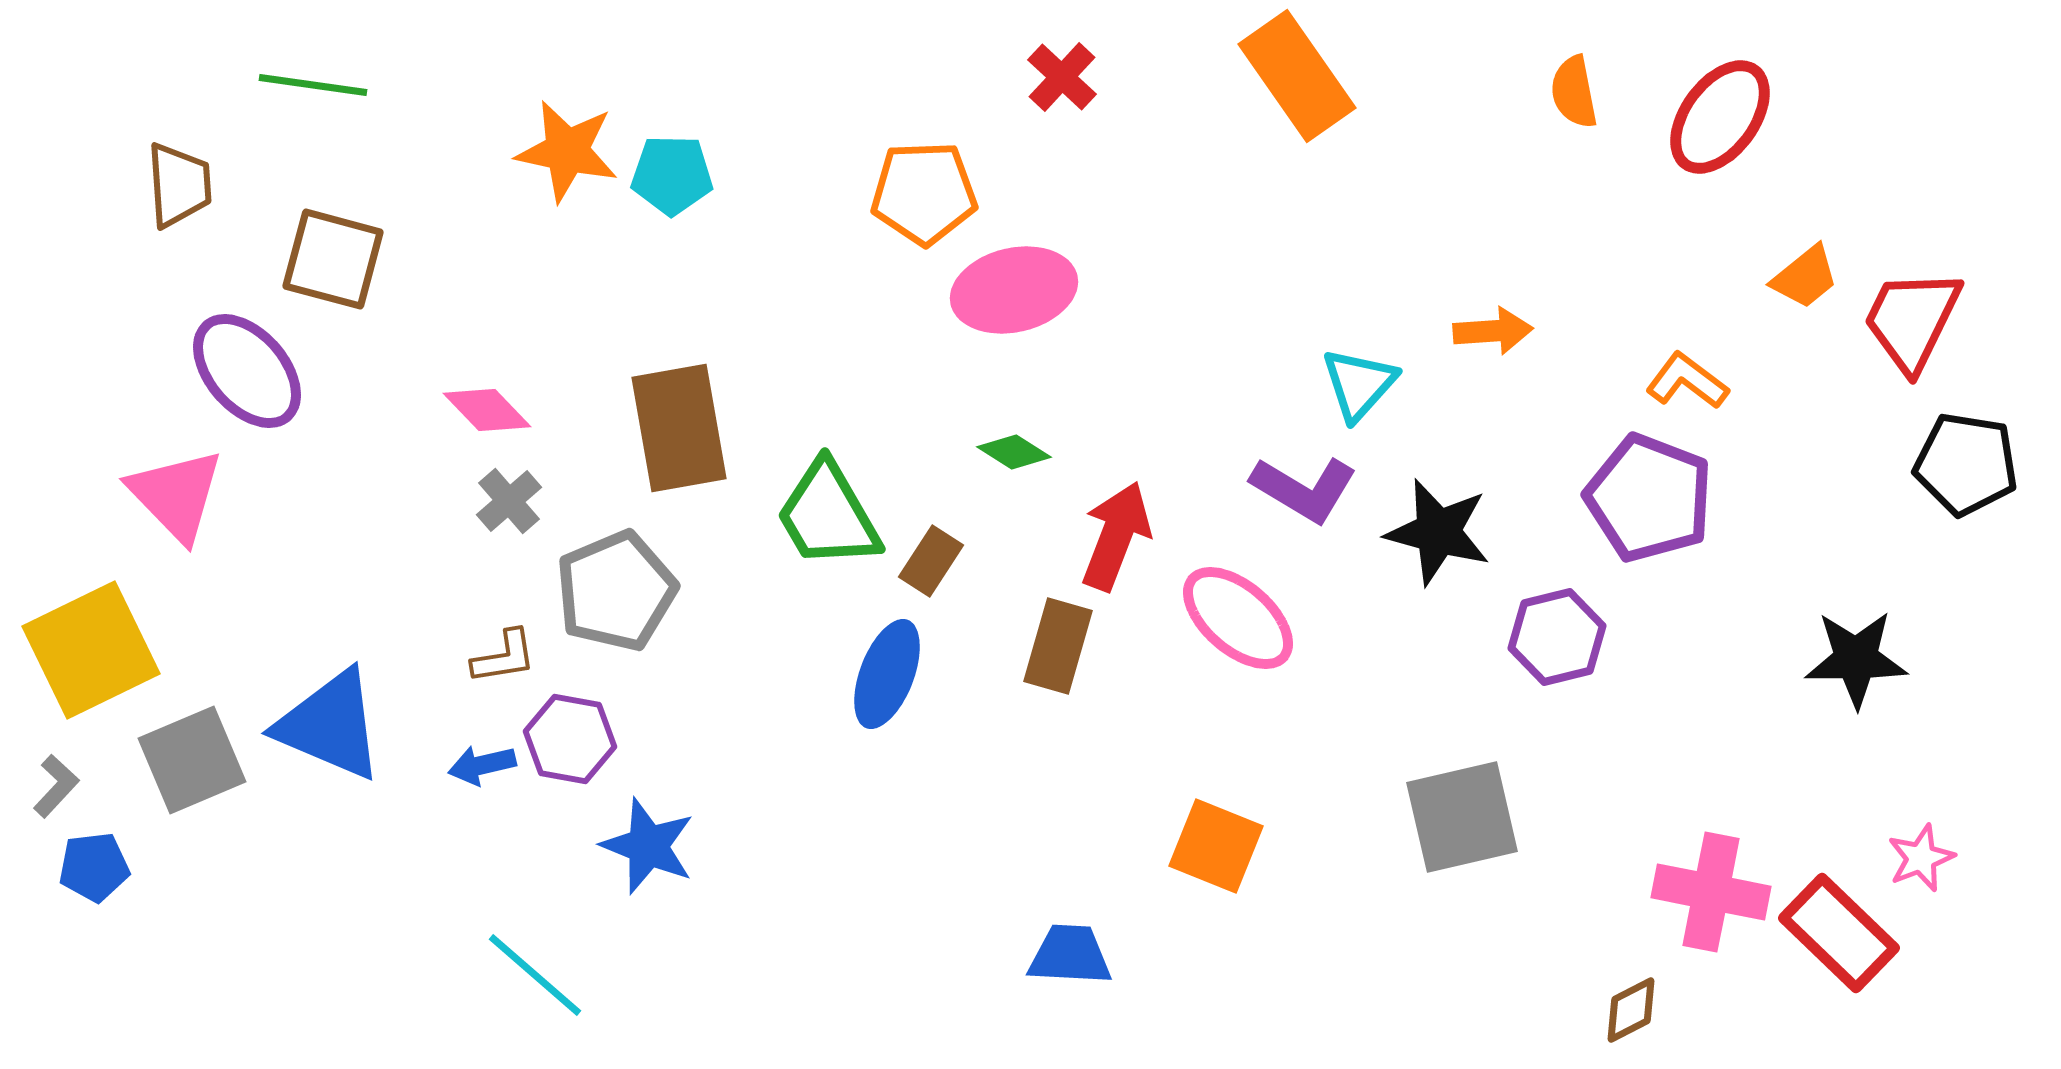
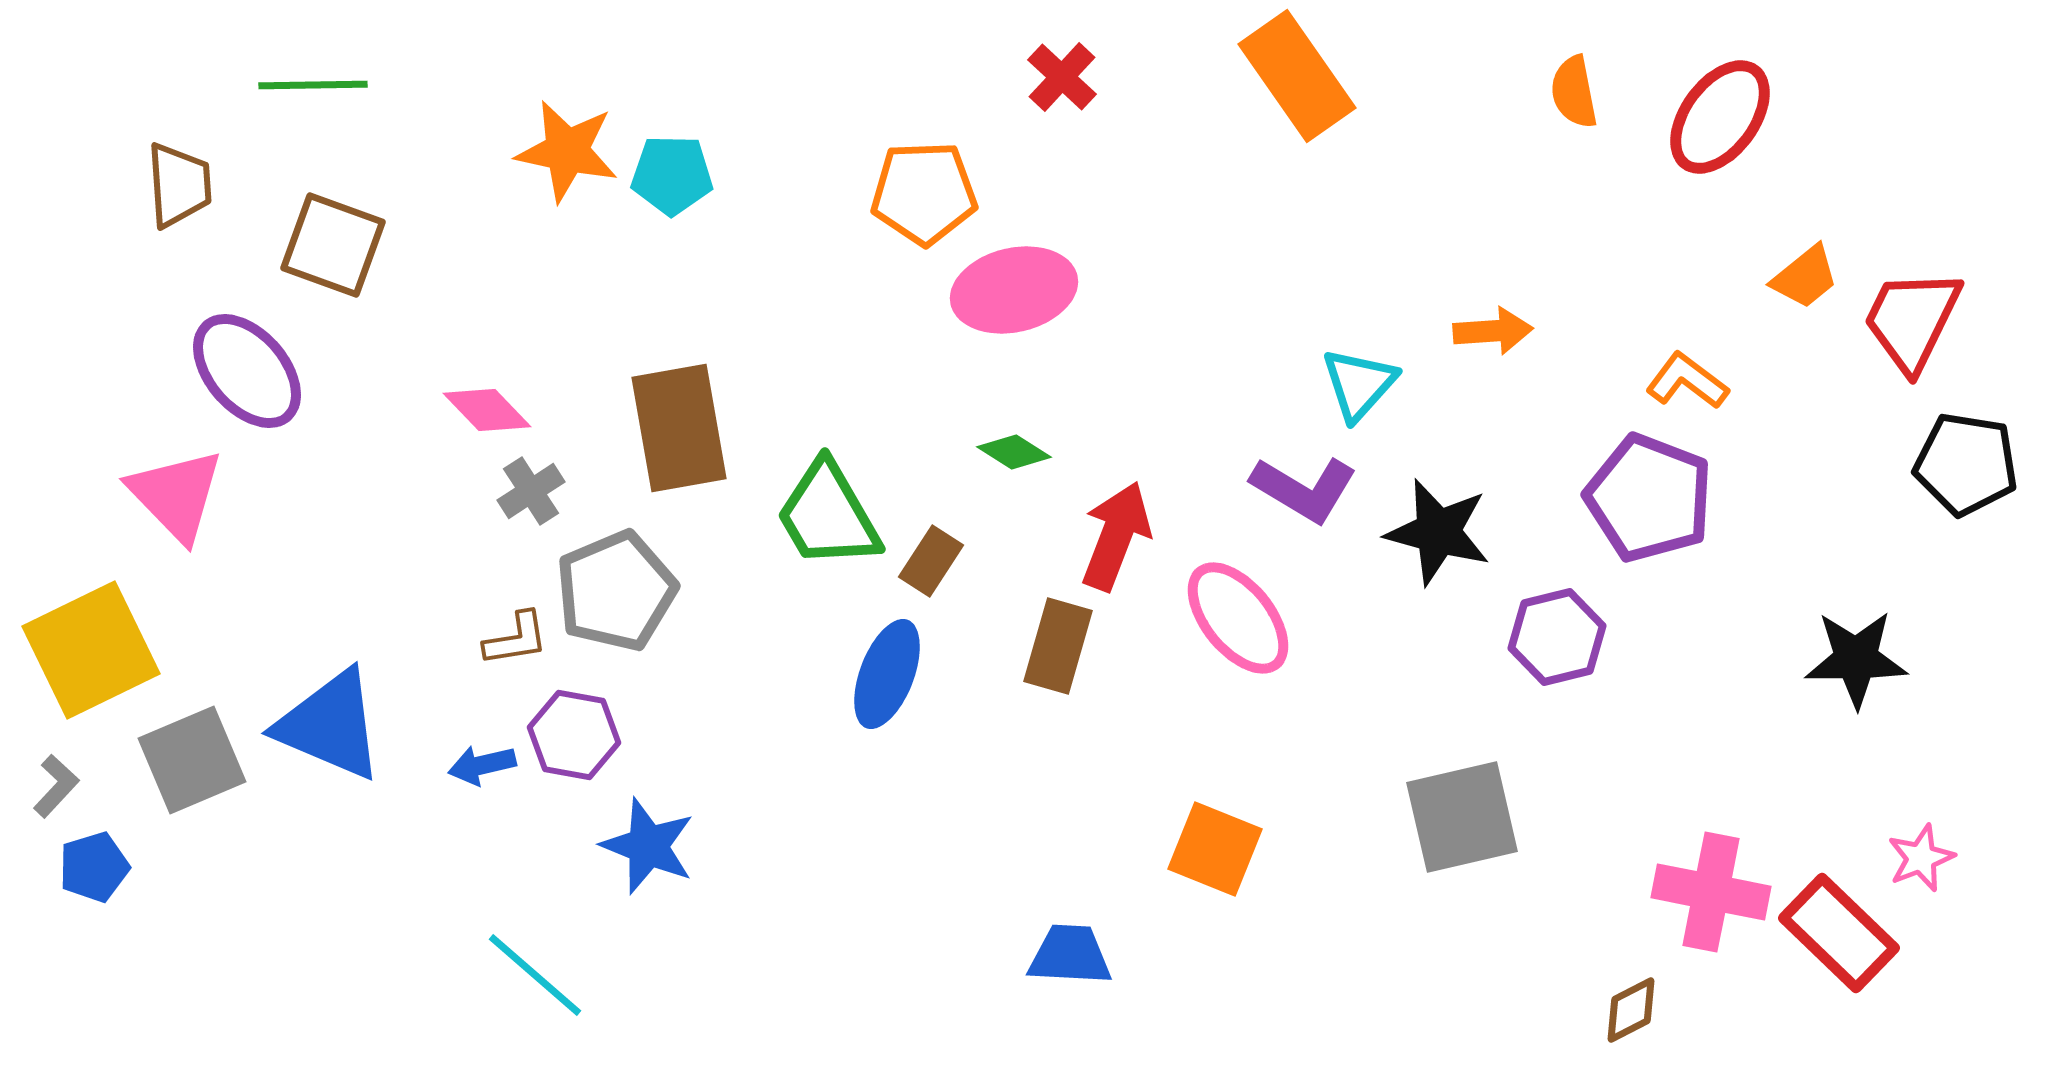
green line at (313, 85): rotated 9 degrees counterclockwise
brown square at (333, 259): moved 14 px up; rotated 5 degrees clockwise
gray cross at (509, 501): moved 22 px right, 10 px up; rotated 8 degrees clockwise
pink ellipse at (1238, 618): rotated 10 degrees clockwise
brown L-shape at (504, 657): moved 12 px right, 18 px up
purple hexagon at (570, 739): moved 4 px right, 4 px up
orange square at (1216, 846): moved 1 px left, 3 px down
blue pentagon at (94, 867): rotated 10 degrees counterclockwise
